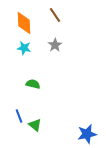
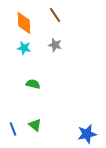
gray star: rotated 24 degrees counterclockwise
blue line: moved 6 px left, 13 px down
